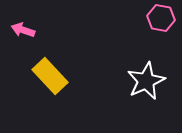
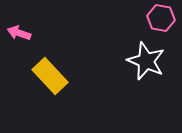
pink arrow: moved 4 px left, 3 px down
white star: moved 20 px up; rotated 24 degrees counterclockwise
